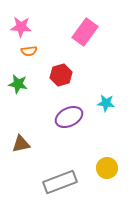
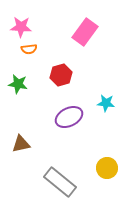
orange semicircle: moved 2 px up
gray rectangle: rotated 60 degrees clockwise
